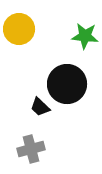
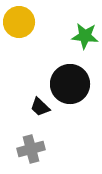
yellow circle: moved 7 px up
black circle: moved 3 px right
